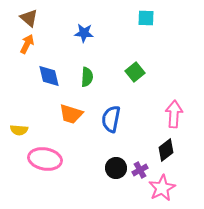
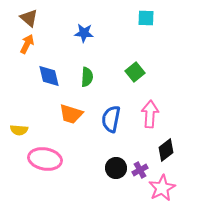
pink arrow: moved 24 px left
